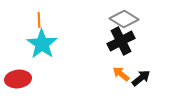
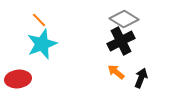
orange line: rotated 42 degrees counterclockwise
cyan star: rotated 16 degrees clockwise
orange arrow: moved 5 px left, 2 px up
black arrow: rotated 30 degrees counterclockwise
